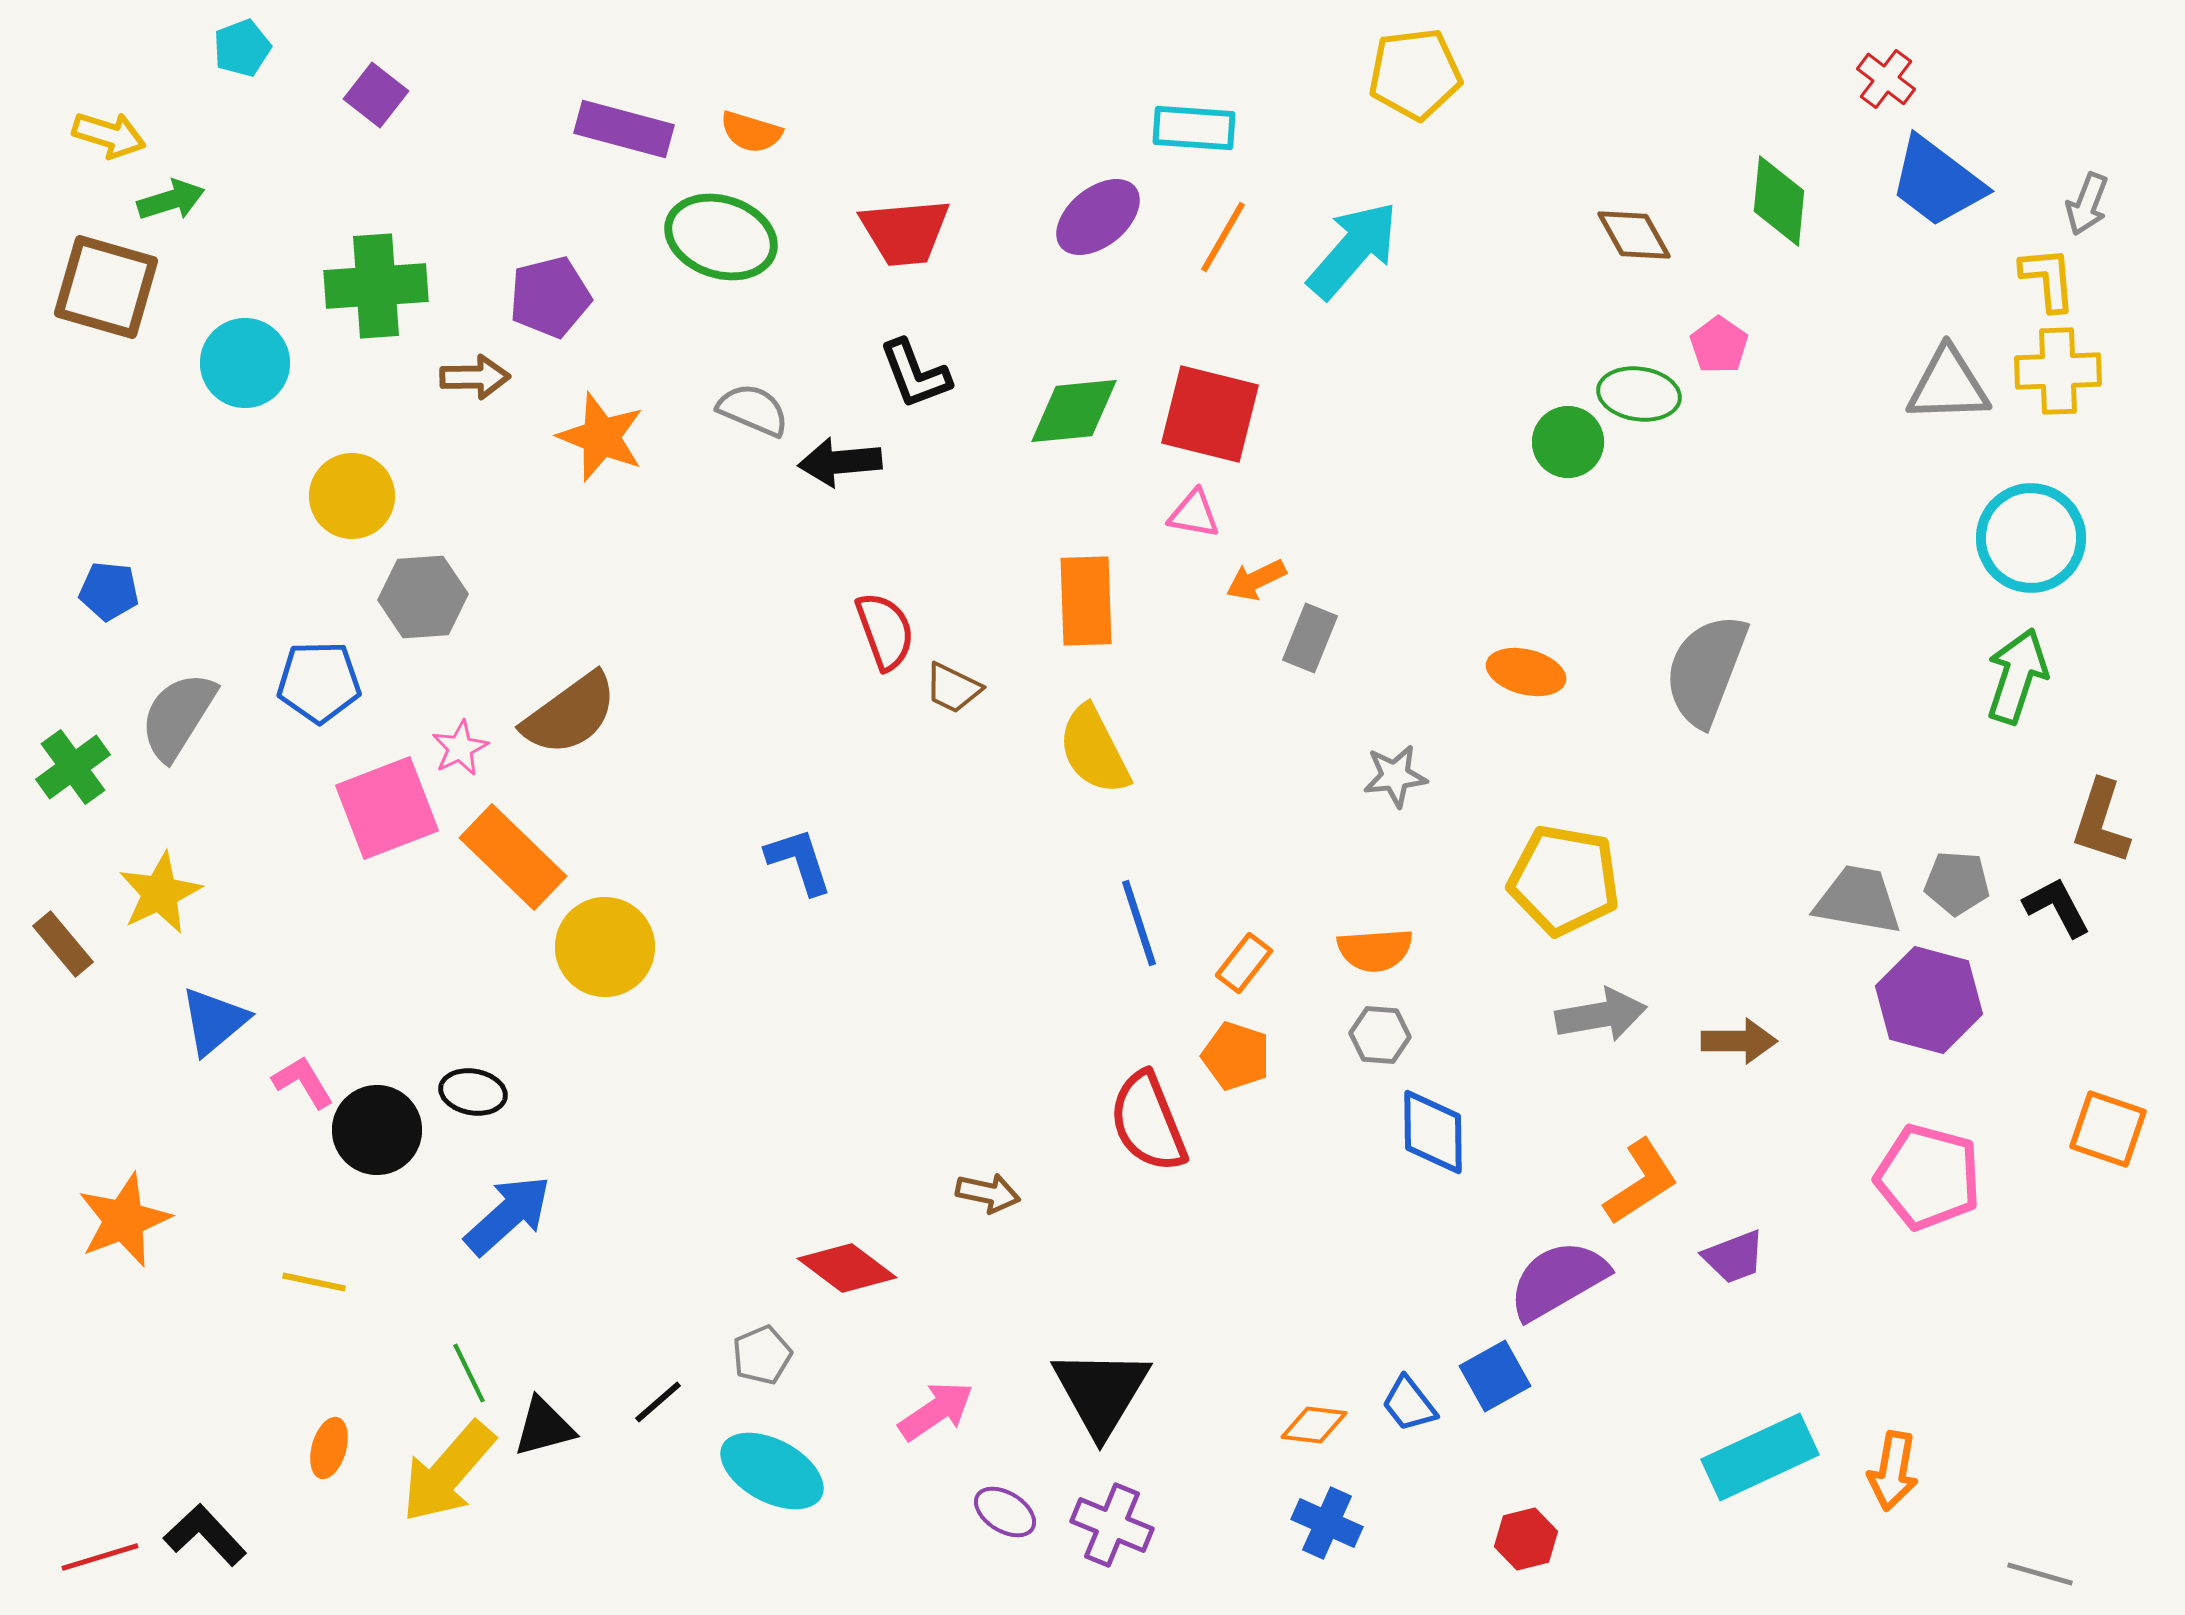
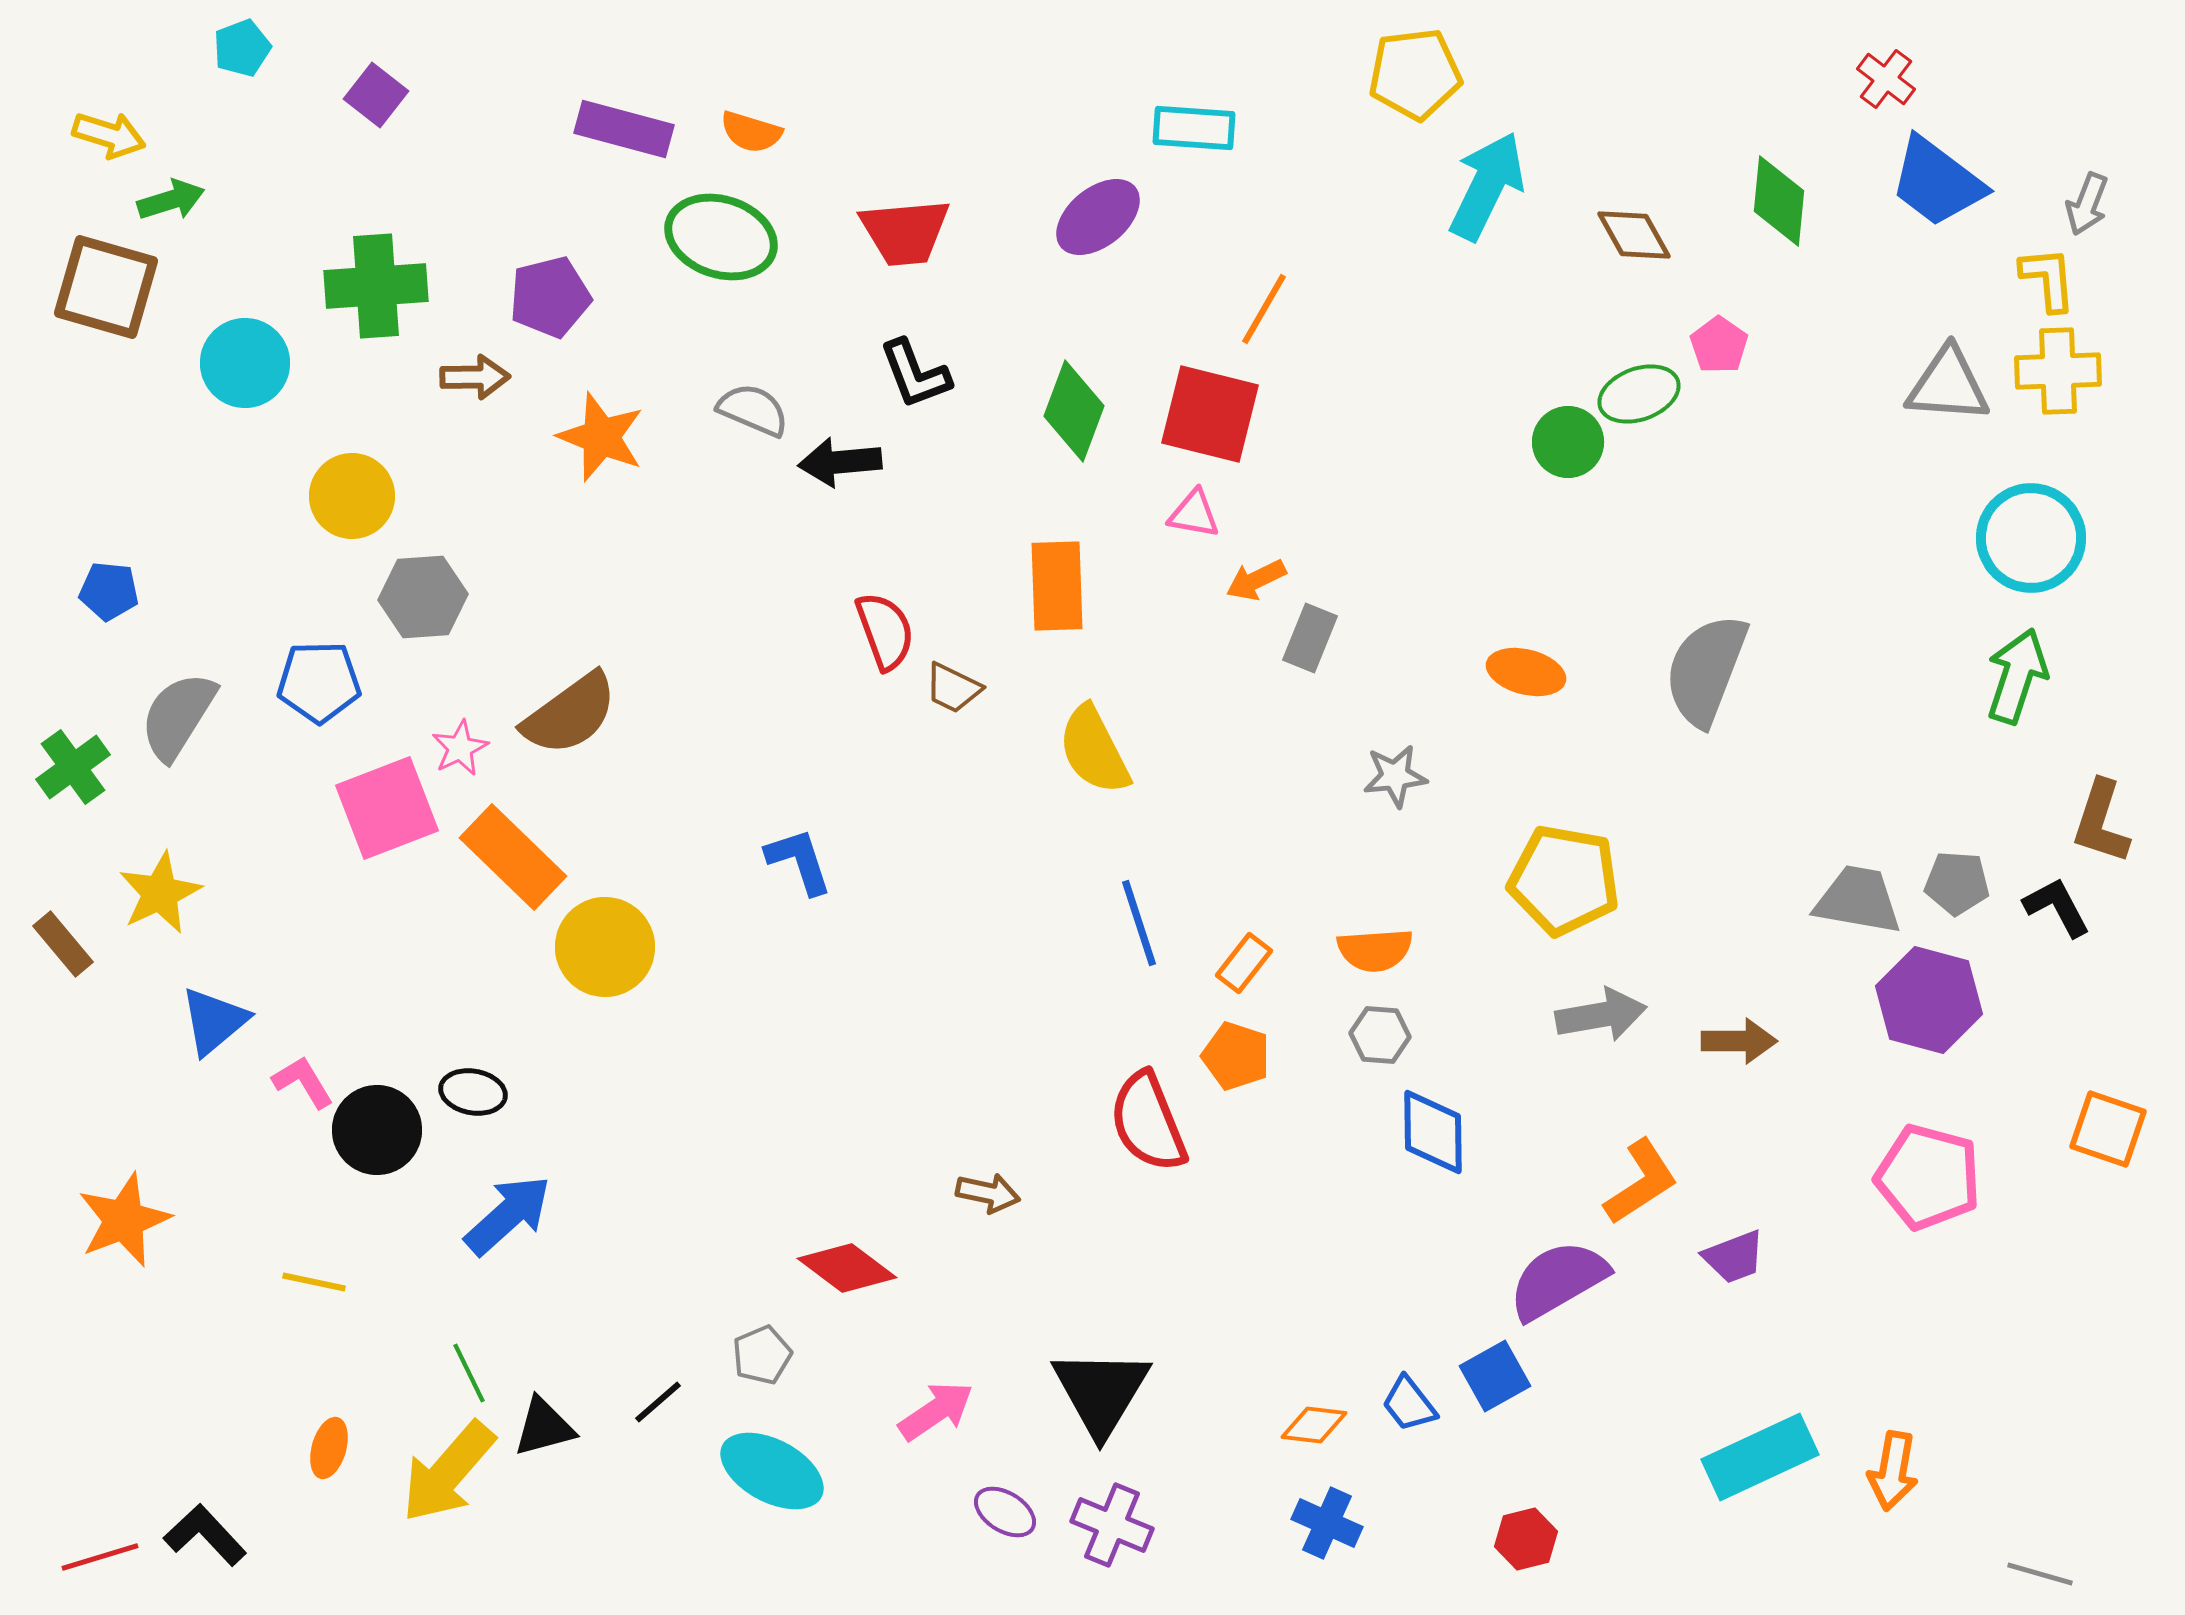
orange line at (1223, 237): moved 41 px right, 72 px down
cyan arrow at (1353, 250): moved 134 px right, 64 px up; rotated 15 degrees counterclockwise
gray triangle at (1948, 385): rotated 6 degrees clockwise
green ellipse at (1639, 394): rotated 28 degrees counterclockwise
green diamond at (1074, 411): rotated 64 degrees counterclockwise
orange rectangle at (1086, 601): moved 29 px left, 15 px up
